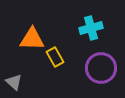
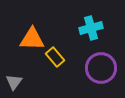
yellow rectangle: rotated 12 degrees counterclockwise
gray triangle: rotated 24 degrees clockwise
